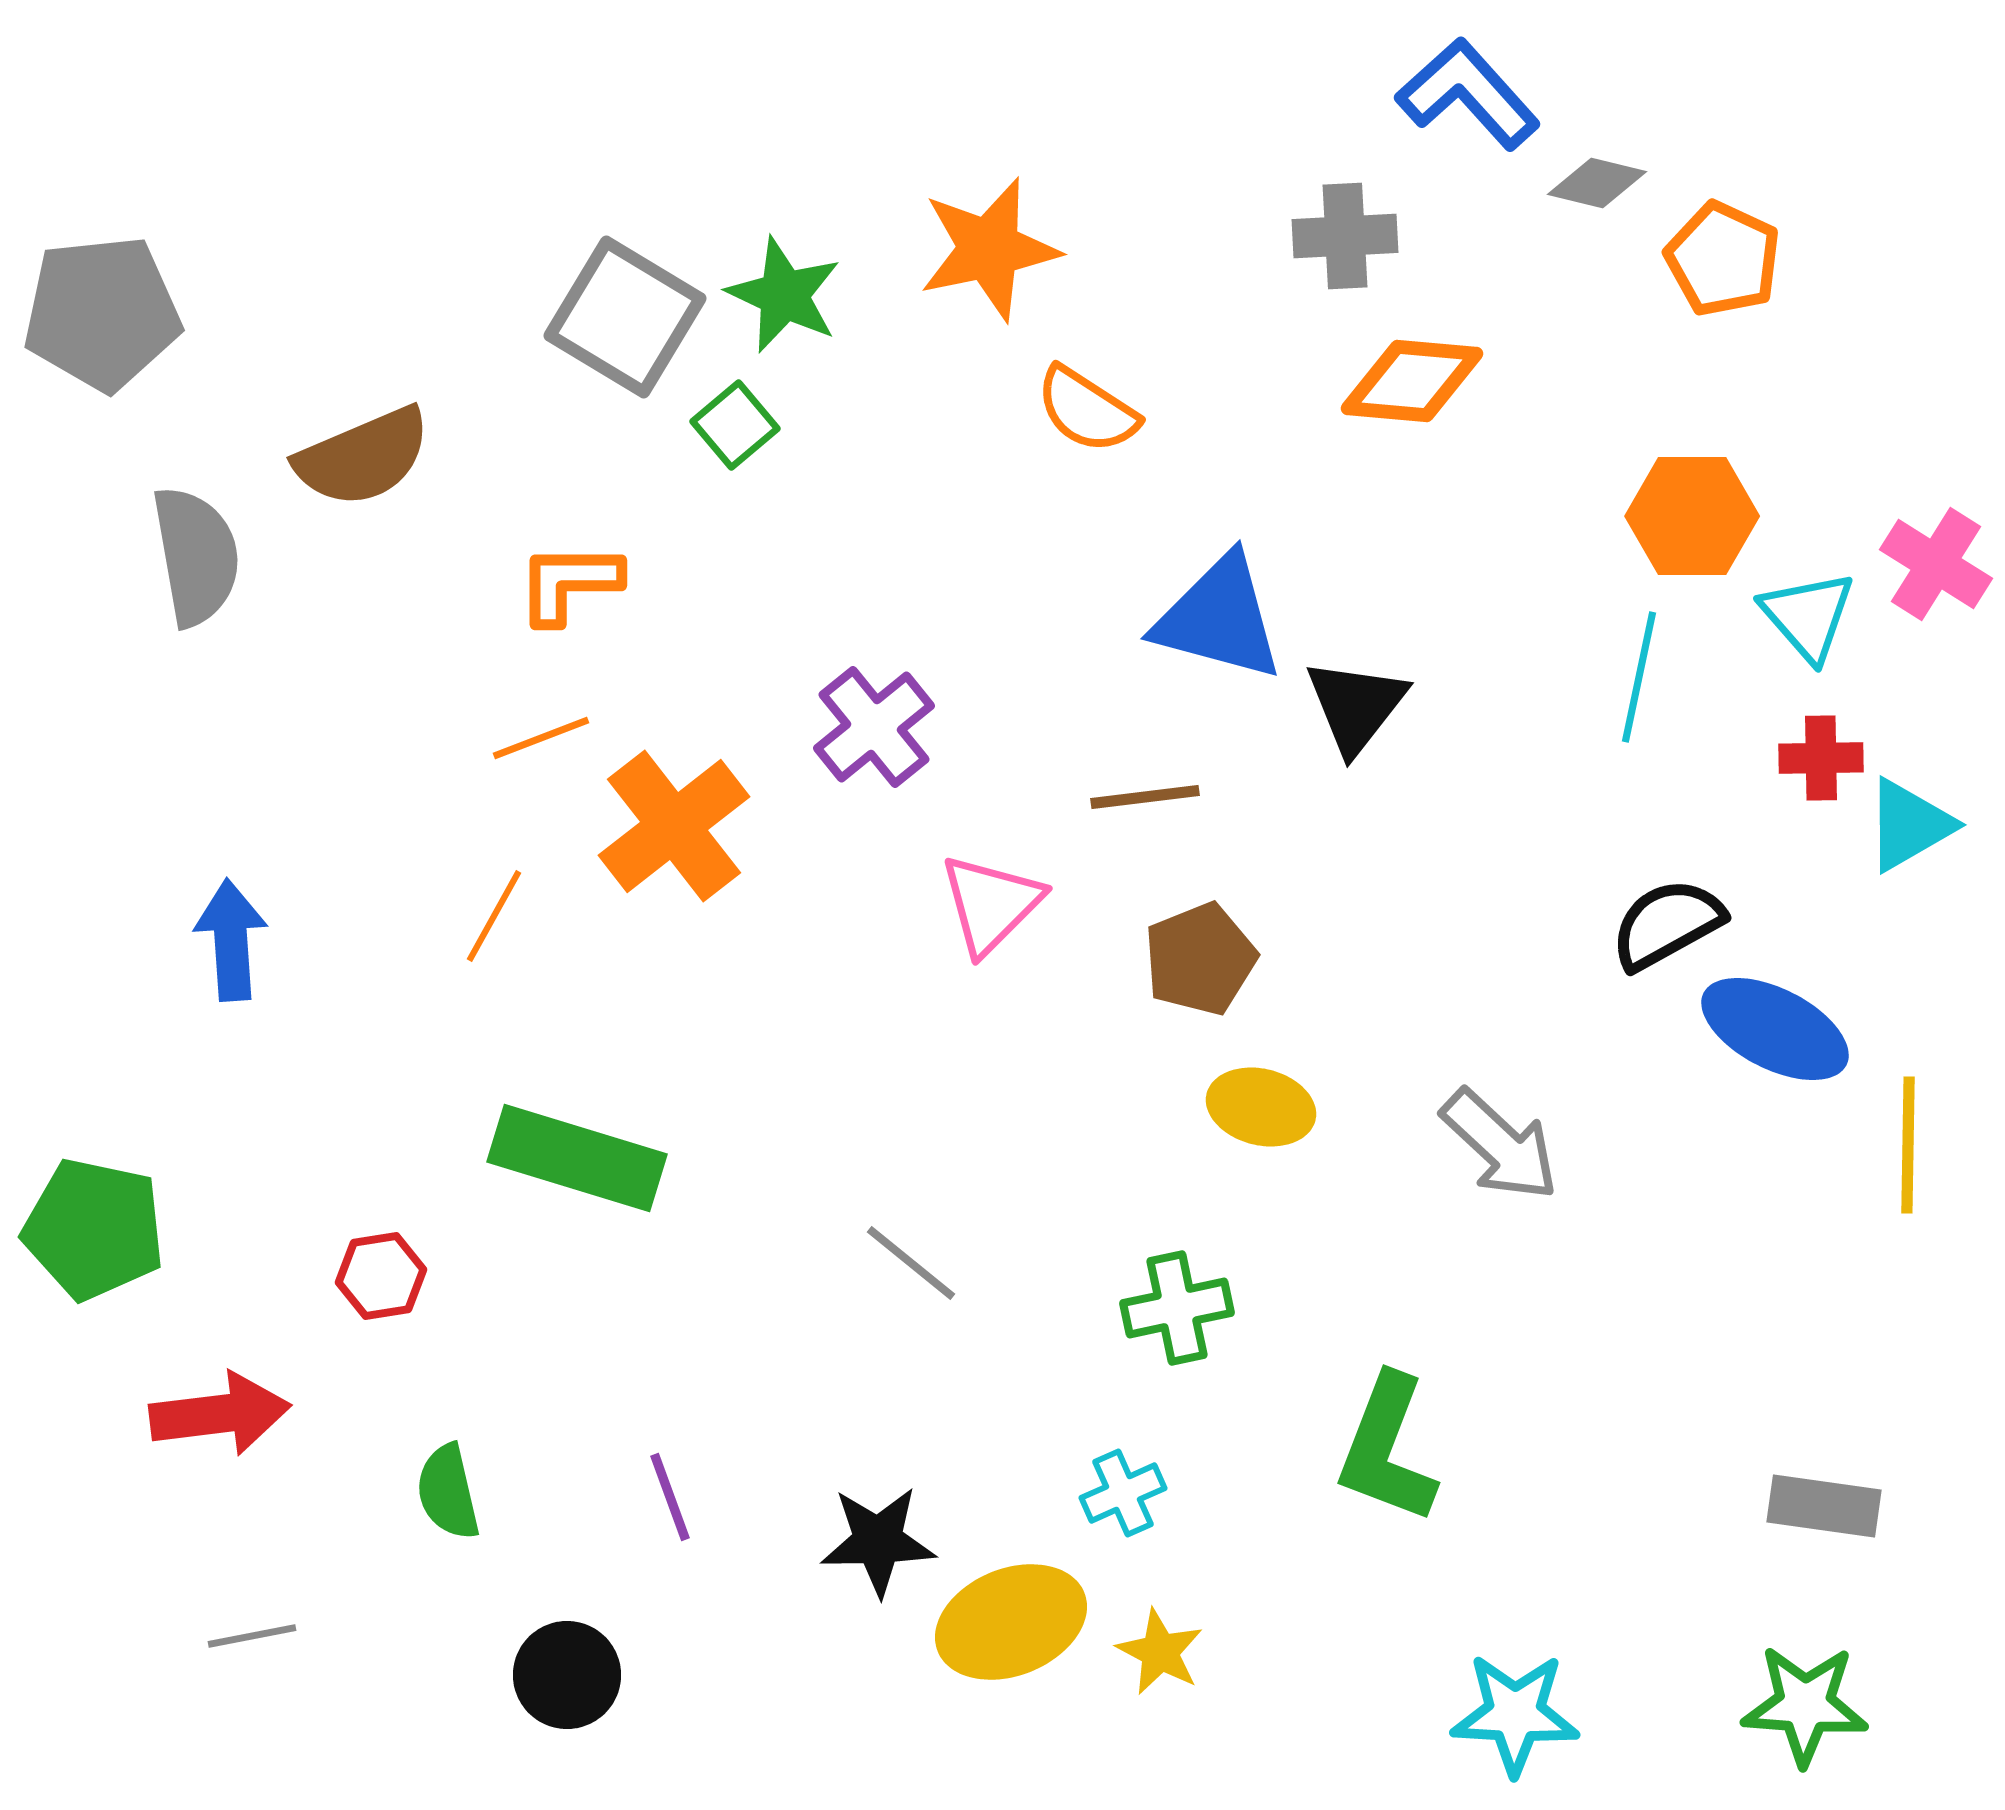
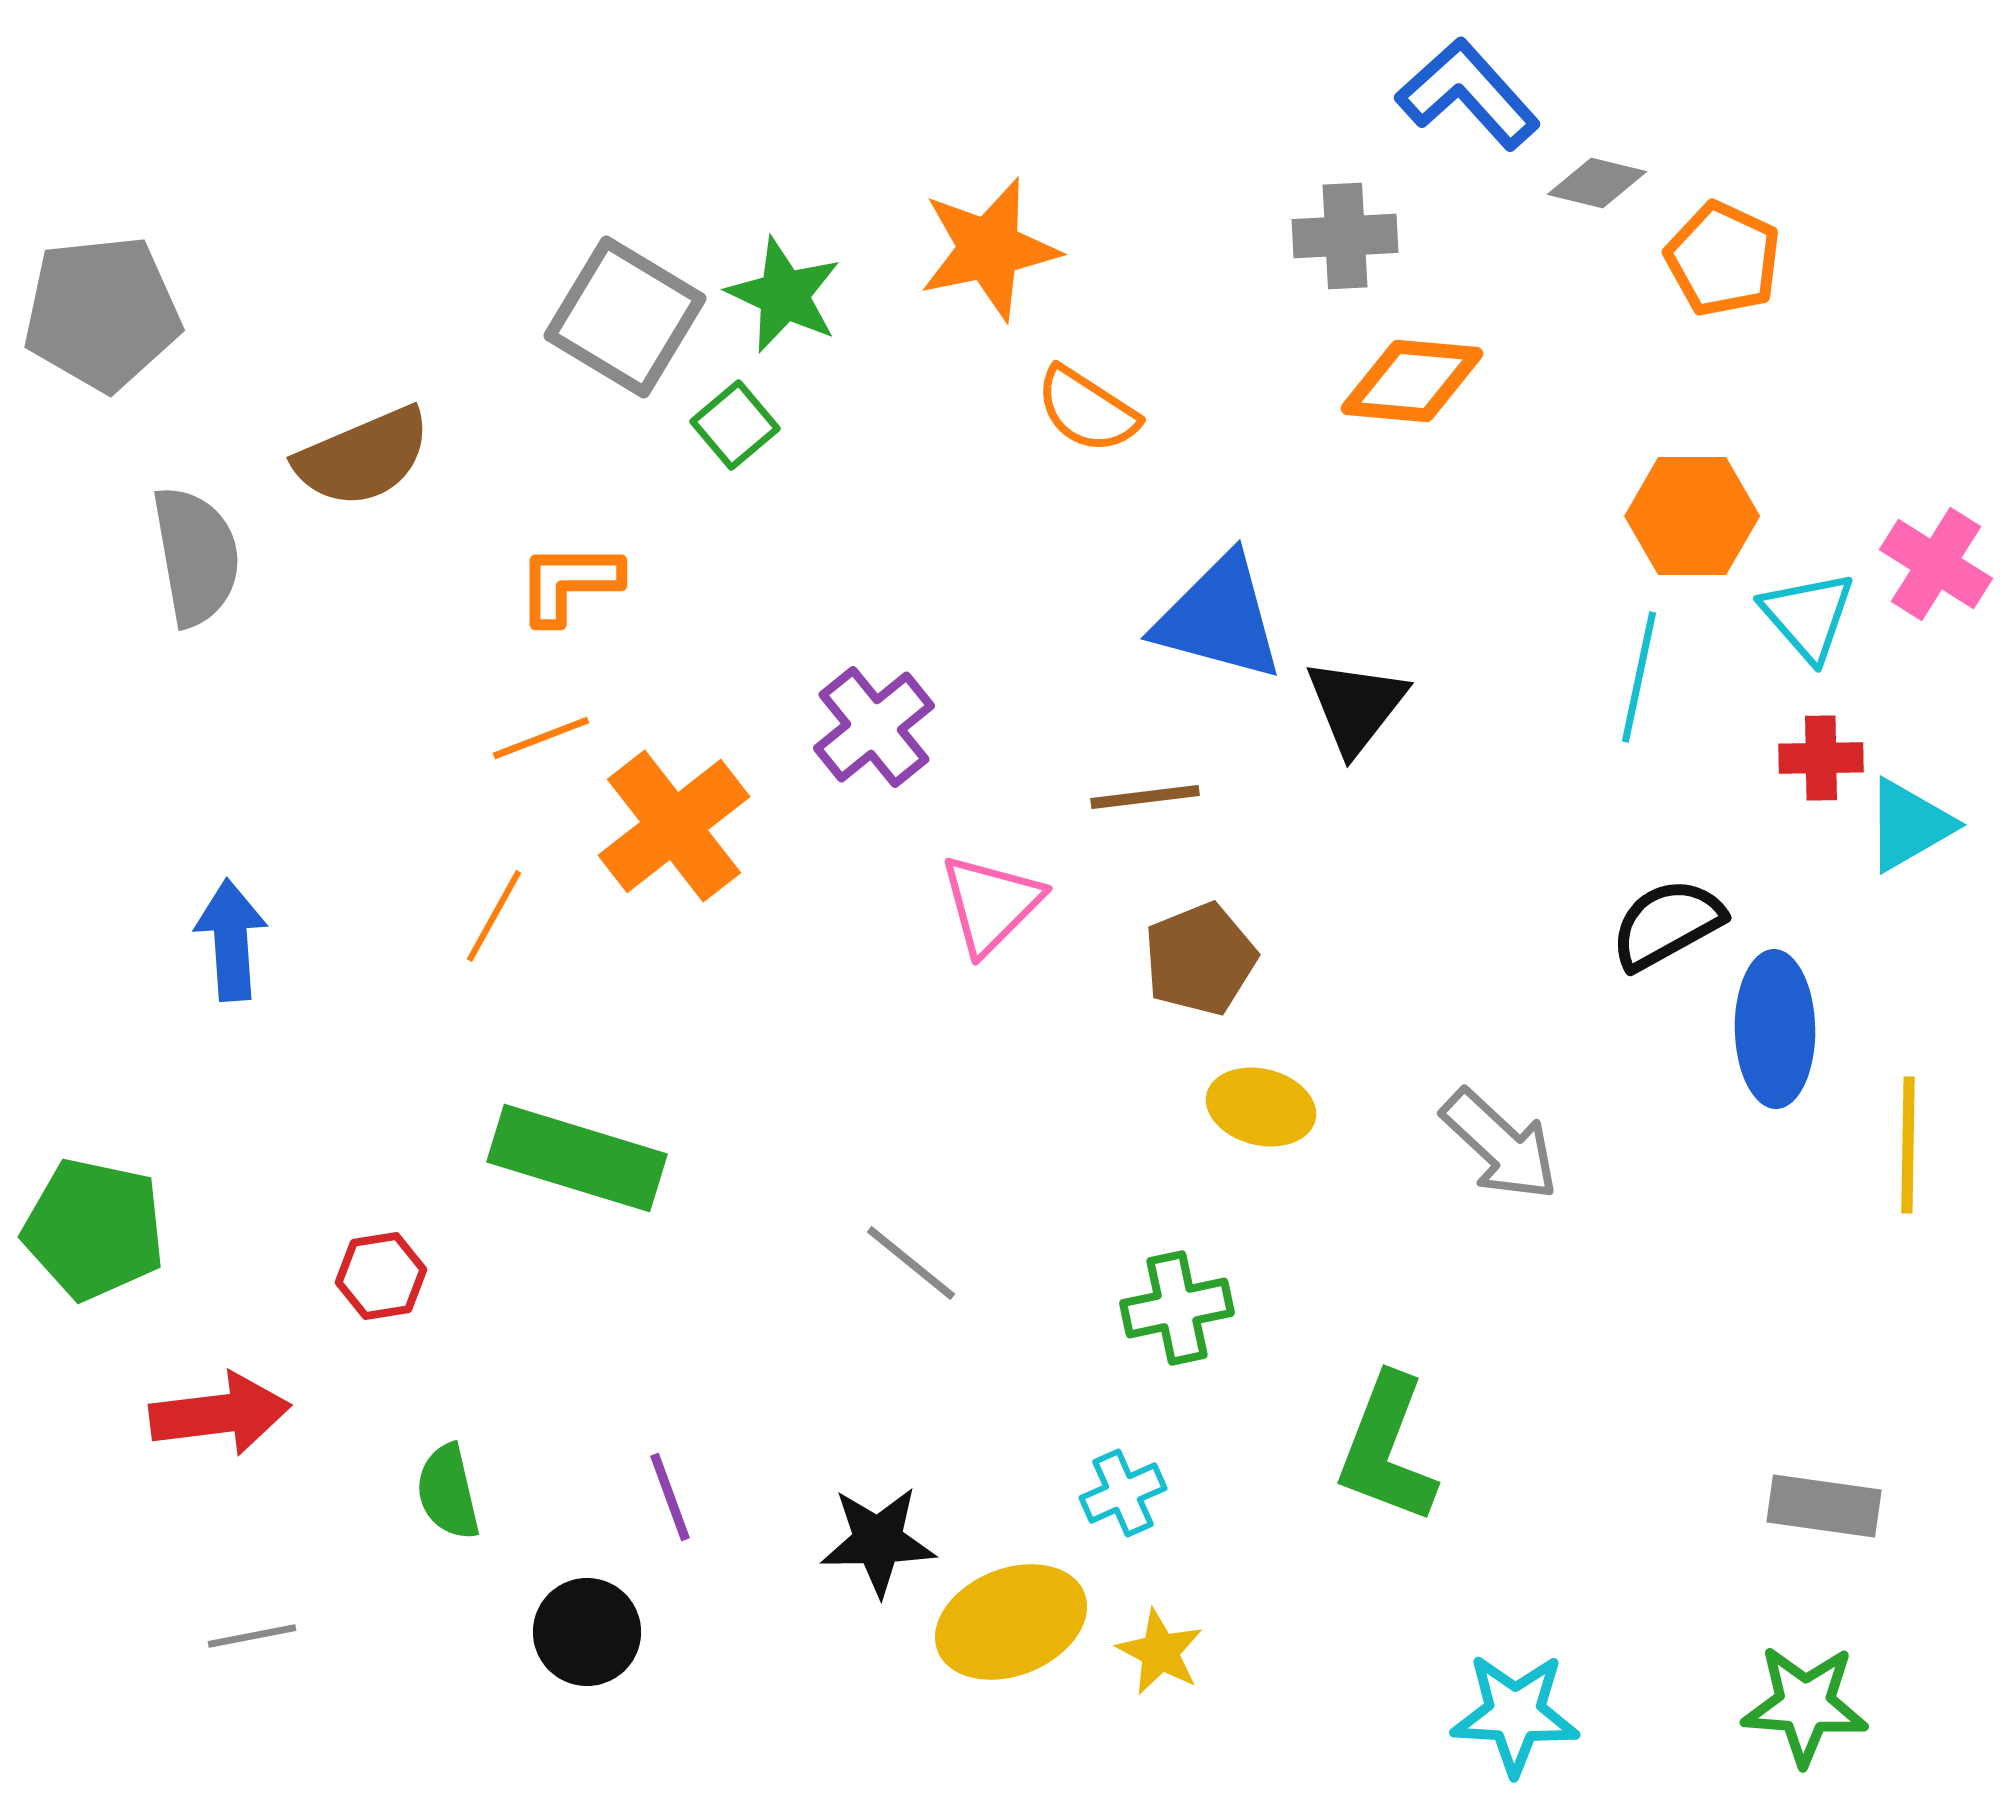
blue ellipse at (1775, 1029): rotated 62 degrees clockwise
black circle at (567, 1675): moved 20 px right, 43 px up
